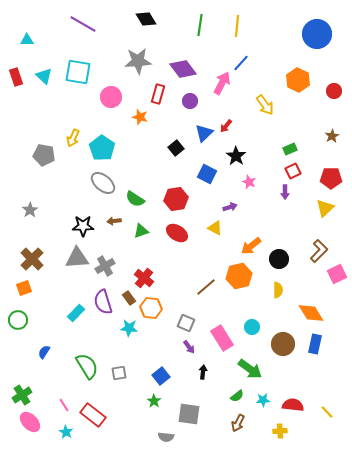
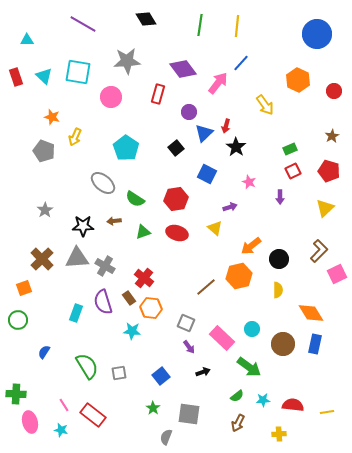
gray star at (138, 61): moved 11 px left
pink arrow at (222, 83): moved 4 px left; rotated 10 degrees clockwise
purple circle at (190, 101): moved 1 px left, 11 px down
orange star at (140, 117): moved 88 px left
red arrow at (226, 126): rotated 24 degrees counterclockwise
yellow arrow at (73, 138): moved 2 px right, 1 px up
cyan pentagon at (102, 148): moved 24 px right
gray pentagon at (44, 155): moved 4 px up; rotated 10 degrees clockwise
black star at (236, 156): moved 9 px up
red pentagon at (331, 178): moved 2 px left, 7 px up; rotated 15 degrees clockwise
purple arrow at (285, 192): moved 5 px left, 5 px down
gray star at (30, 210): moved 15 px right
yellow triangle at (215, 228): rotated 14 degrees clockwise
green triangle at (141, 231): moved 2 px right, 1 px down
red ellipse at (177, 233): rotated 15 degrees counterclockwise
brown cross at (32, 259): moved 10 px right
gray cross at (105, 266): rotated 30 degrees counterclockwise
cyan rectangle at (76, 313): rotated 24 degrees counterclockwise
cyan circle at (252, 327): moved 2 px down
cyan star at (129, 328): moved 3 px right, 3 px down
pink rectangle at (222, 338): rotated 15 degrees counterclockwise
green arrow at (250, 369): moved 1 px left, 2 px up
black arrow at (203, 372): rotated 64 degrees clockwise
green cross at (22, 395): moved 6 px left, 1 px up; rotated 36 degrees clockwise
green star at (154, 401): moved 1 px left, 7 px down
yellow line at (327, 412): rotated 56 degrees counterclockwise
pink ellipse at (30, 422): rotated 30 degrees clockwise
yellow cross at (280, 431): moved 1 px left, 3 px down
cyan star at (66, 432): moved 5 px left, 2 px up; rotated 16 degrees counterclockwise
gray semicircle at (166, 437): rotated 105 degrees clockwise
